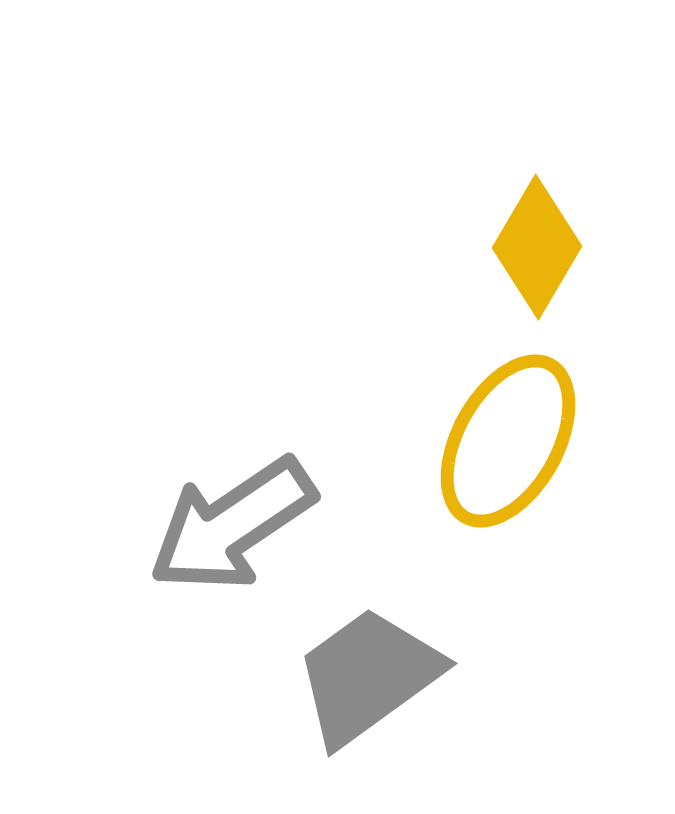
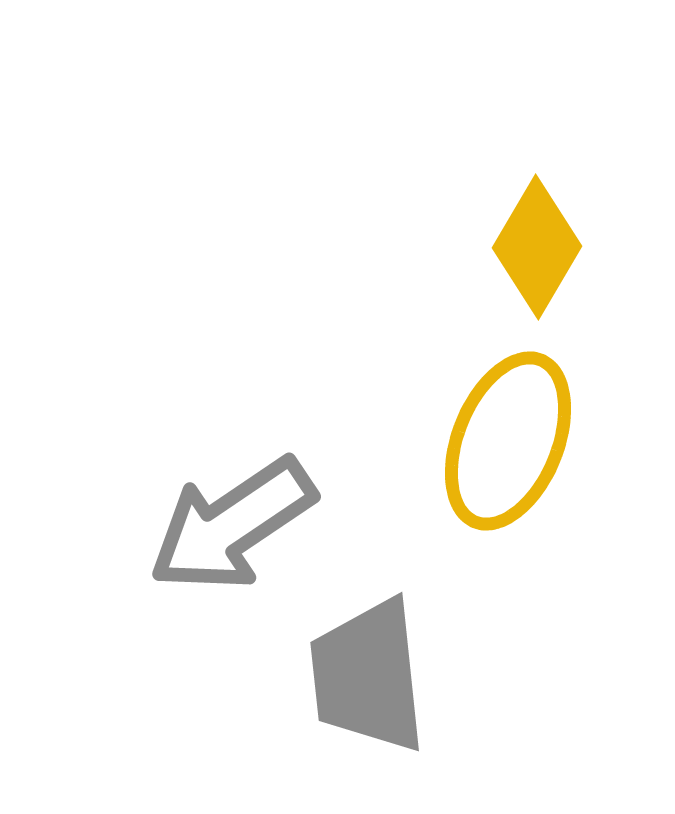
yellow ellipse: rotated 7 degrees counterclockwise
gray trapezoid: rotated 60 degrees counterclockwise
